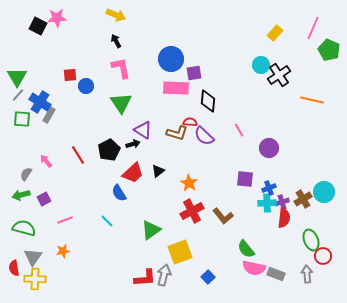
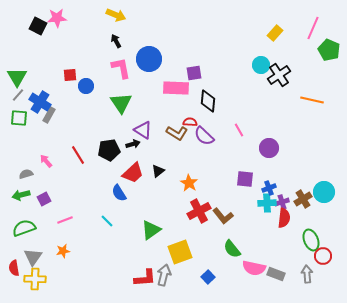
blue circle at (171, 59): moved 22 px left
green square at (22, 119): moved 3 px left, 1 px up
brown L-shape at (177, 133): rotated 15 degrees clockwise
black pentagon at (109, 150): rotated 20 degrees clockwise
gray semicircle at (26, 174): rotated 40 degrees clockwise
red cross at (192, 211): moved 7 px right
green semicircle at (24, 228): rotated 35 degrees counterclockwise
green semicircle at (246, 249): moved 14 px left
